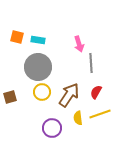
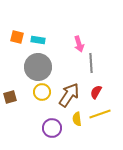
yellow semicircle: moved 1 px left, 1 px down
